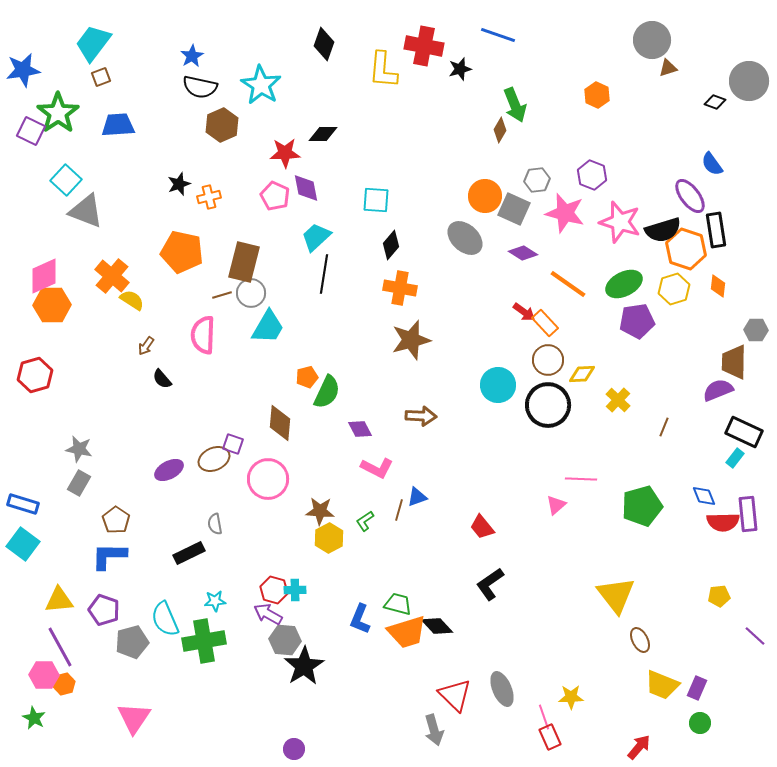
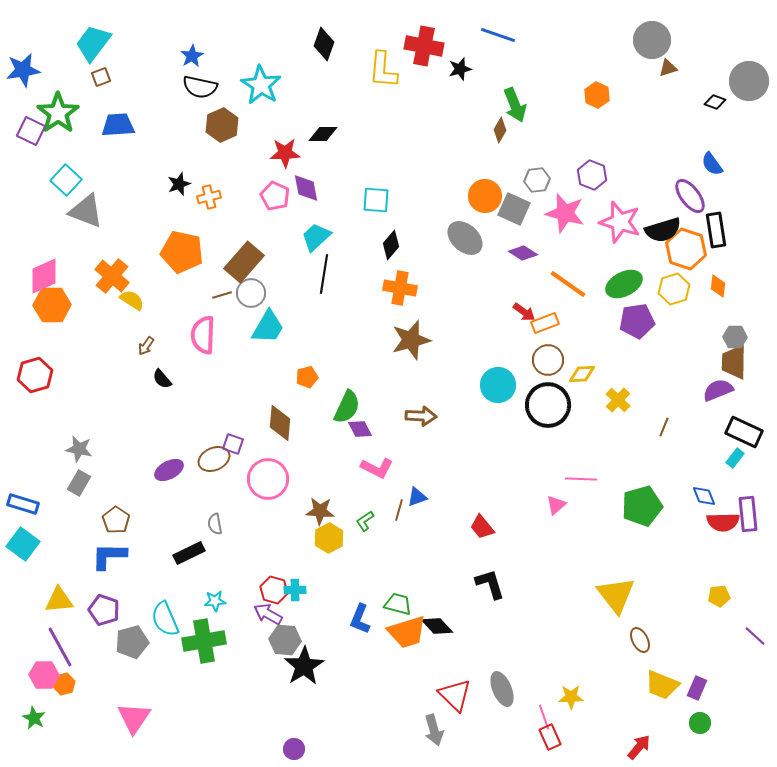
brown rectangle at (244, 262): rotated 27 degrees clockwise
orange rectangle at (545, 323): rotated 68 degrees counterclockwise
gray hexagon at (756, 330): moved 21 px left, 7 px down
green semicircle at (327, 392): moved 20 px right, 15 px down
black L-shape at (490, 584): rotated 108 degrees clockwise
